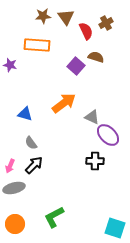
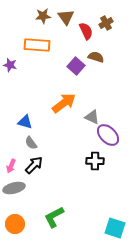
blue triangle: moved 8 px down
pink arrow: moved 1 px right
